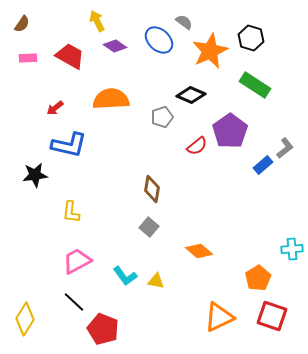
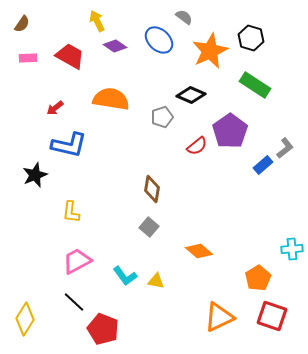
gray semicircle: moved 5 px up
orange semicircle: rotated 12 degrees clockwise
black star: rotated 15 degrees counterclockwise
